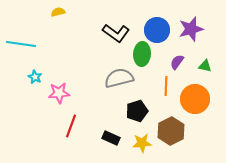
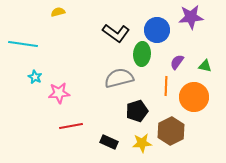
purple star: moved 12 px up; rotated 10 degrees clockwise
cyan line: moved 2 px right
orange circle: moved 1 px left, 2 px up
red line: rotated 60 degrees clockwise
black rectangle: moved 2 px left, 4 px down
